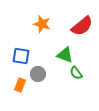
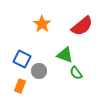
orange star: rotated 18 degrees clockwise
blue square: moved 1 px right, 3 px down; rotated 18 degrees clockwise
gray circle: moved 1 px right, 3 px up
orange rectangle: moved 1 px down
